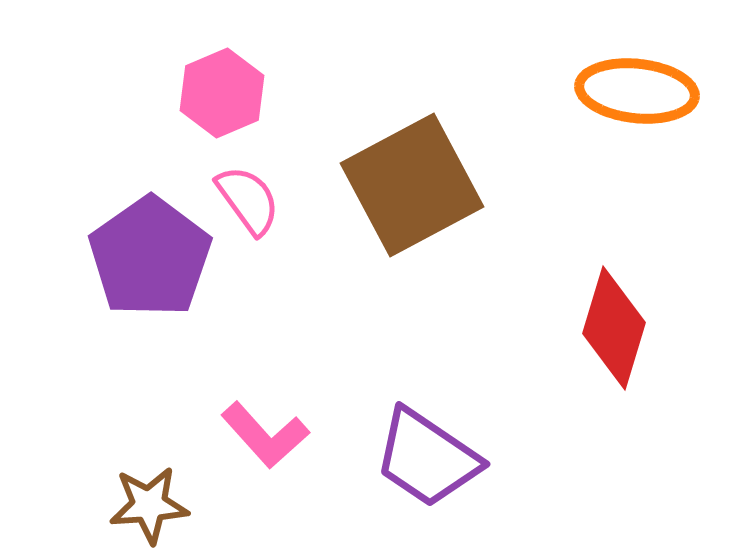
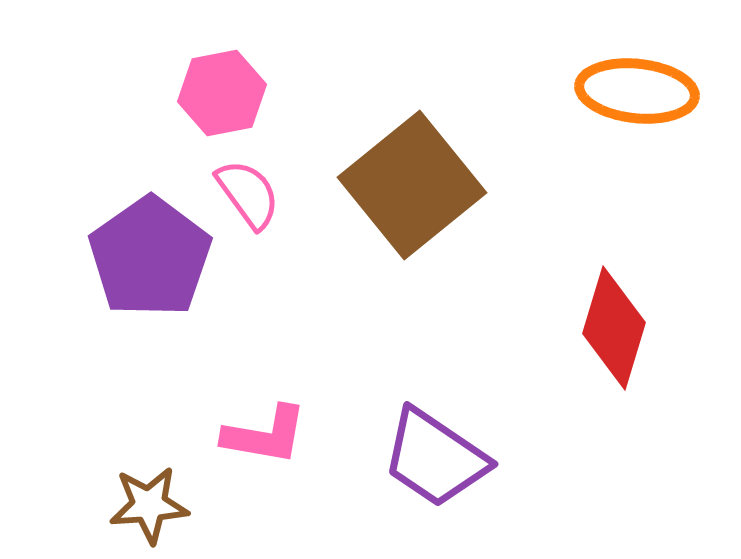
pink hexagon: rotated 12 degrees clockwise
brown square: rotated 11 degrees counterclockwise
pink semicircle: moved 6 px up
pink L-shape: rotated 38 degrees counterclockwise
purple trapezoid: moved 8 px right
